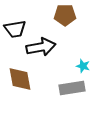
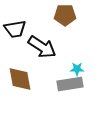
black arrow: moved 1 px right; rotated 44 degrees clockwise
cyan star: moved 6 px left, 3 px down; rotated 16 degrees counterclockwise
gray rectangle: moved 2 px left, 4 px up
